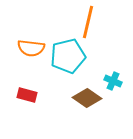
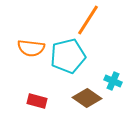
orange line: moved 2 px up; rotated 20 degrees clockwise
red rectangle: moved 10 px right, 6 px down
